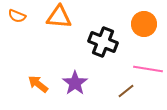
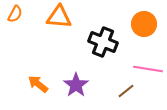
orange semicircle: moved 2 px left, 2 px up; rotated 84 degrees counterclockwise
purple star: moved 1 px right, 2 px down
